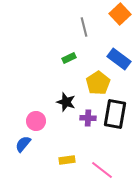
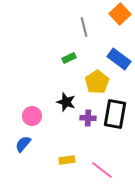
yellow pentagon: moved 1 px left, 1 px up
pink circle: moved 4 px left, 5 px up
